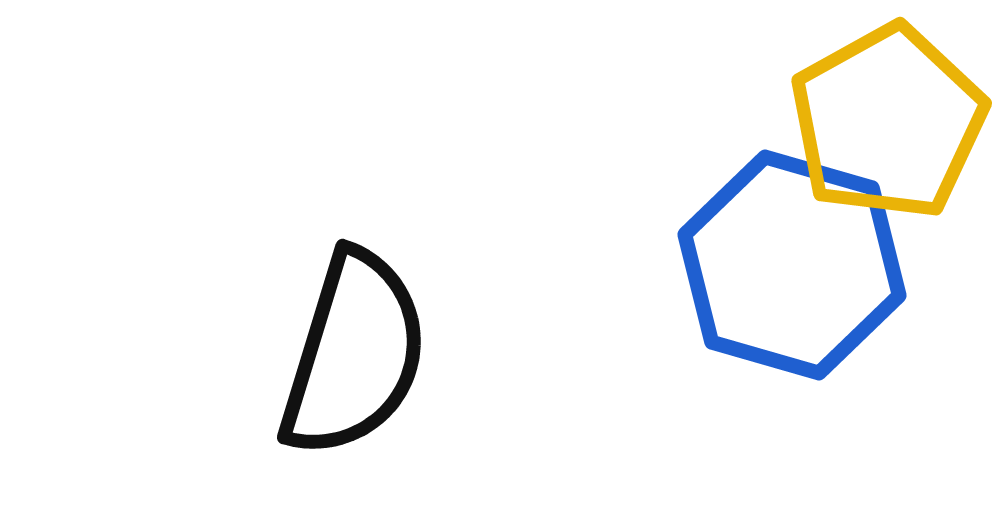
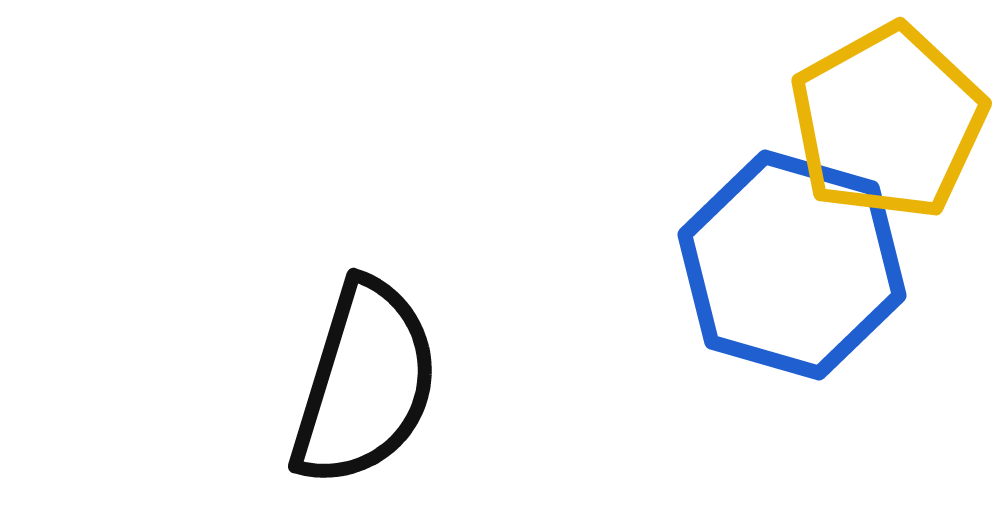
black semicircle: moved 11 px right, 29 px down
